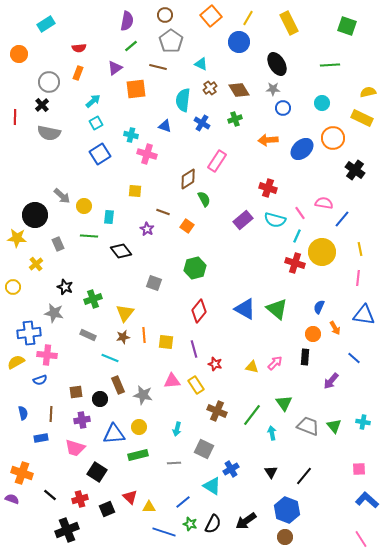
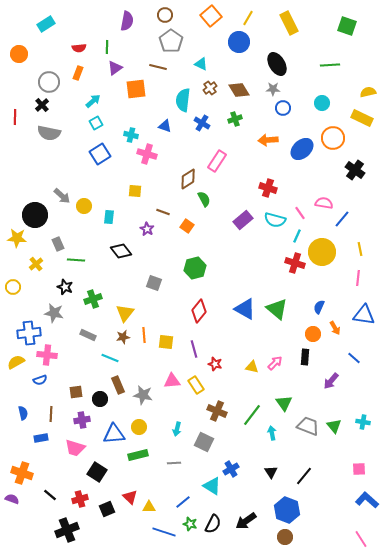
green line at (131, 46): moved 24 px left, 1 px down; rotated 48 degrees counterclockwise
green line at (89, 236): moved 13 px left, 24 px down
gray square at (204, 449): moved 7 px up
